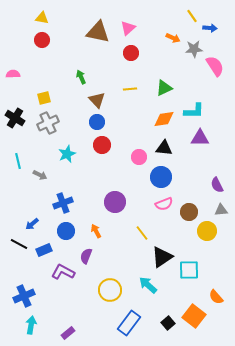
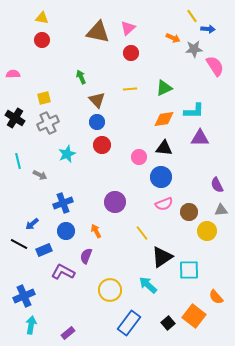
blue arrow at (210, 28): moved 2 px left, 1 px down
